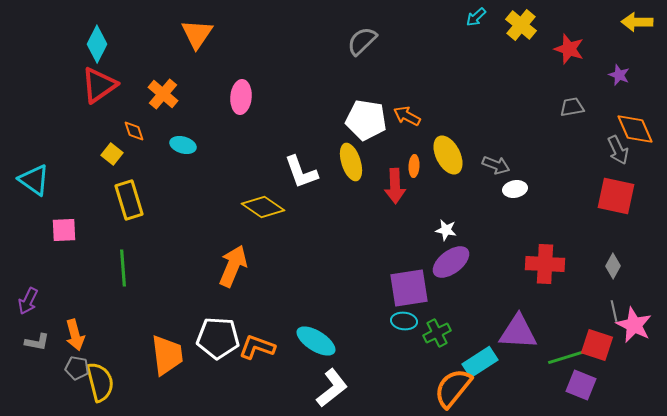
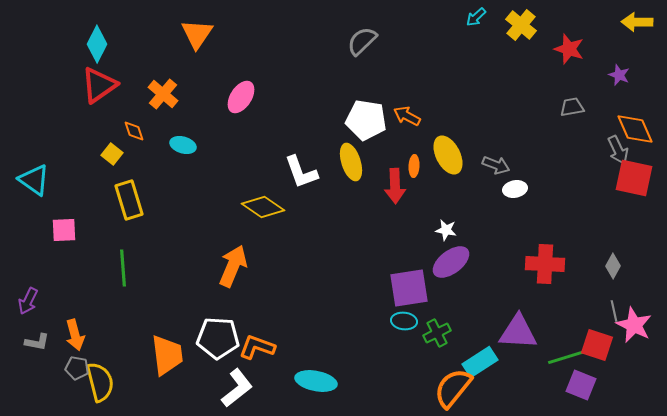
pink ellipse at (241, 97): rotated 28 degrees clockwise
red square at (616, 196): moved 18 px right, 18 px up
cyan ellipse at (316, 341): moved 40 px down; rotated 21 degrees counterclockwise
white L-shape at (332, 388): moved 95 px left
